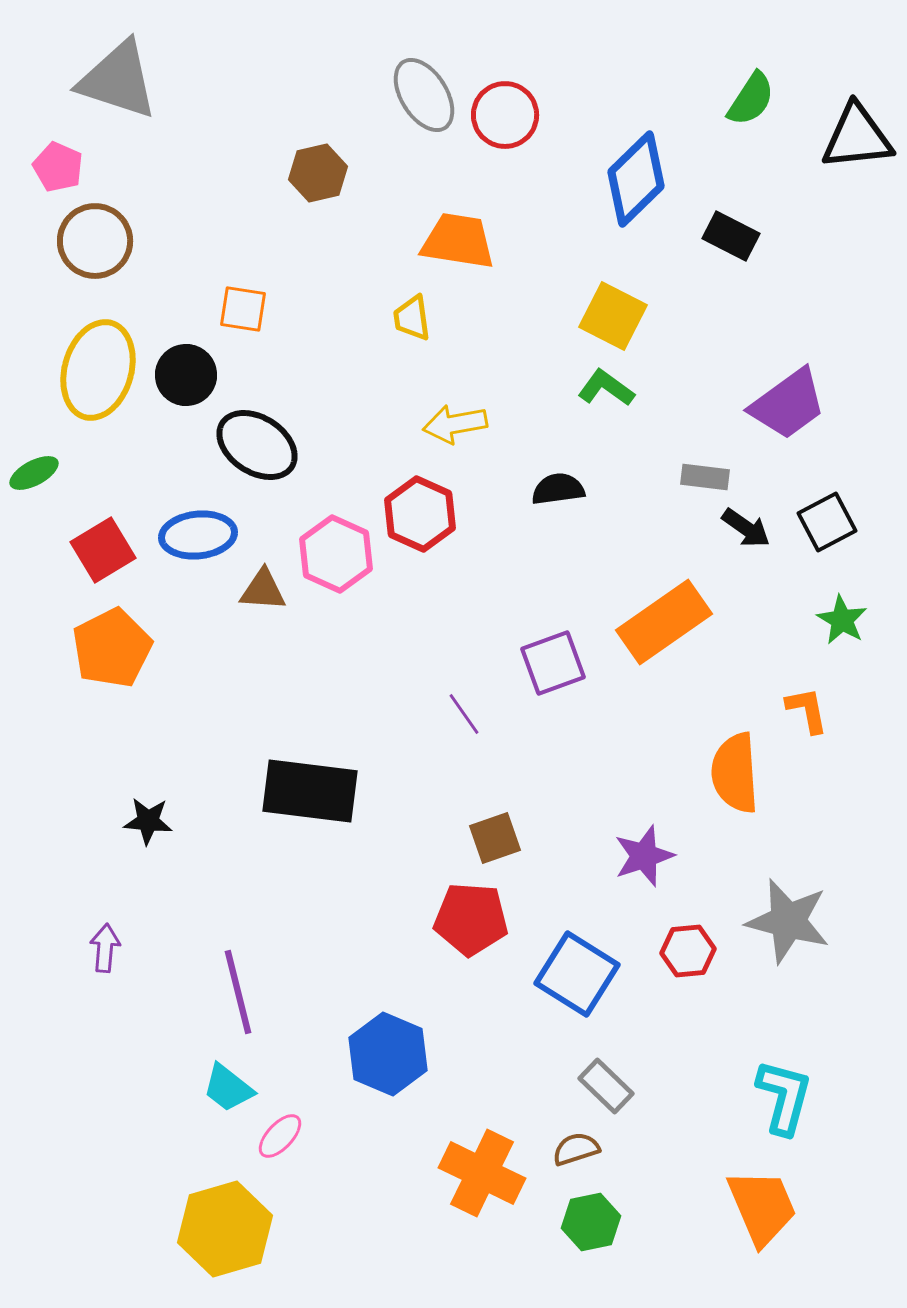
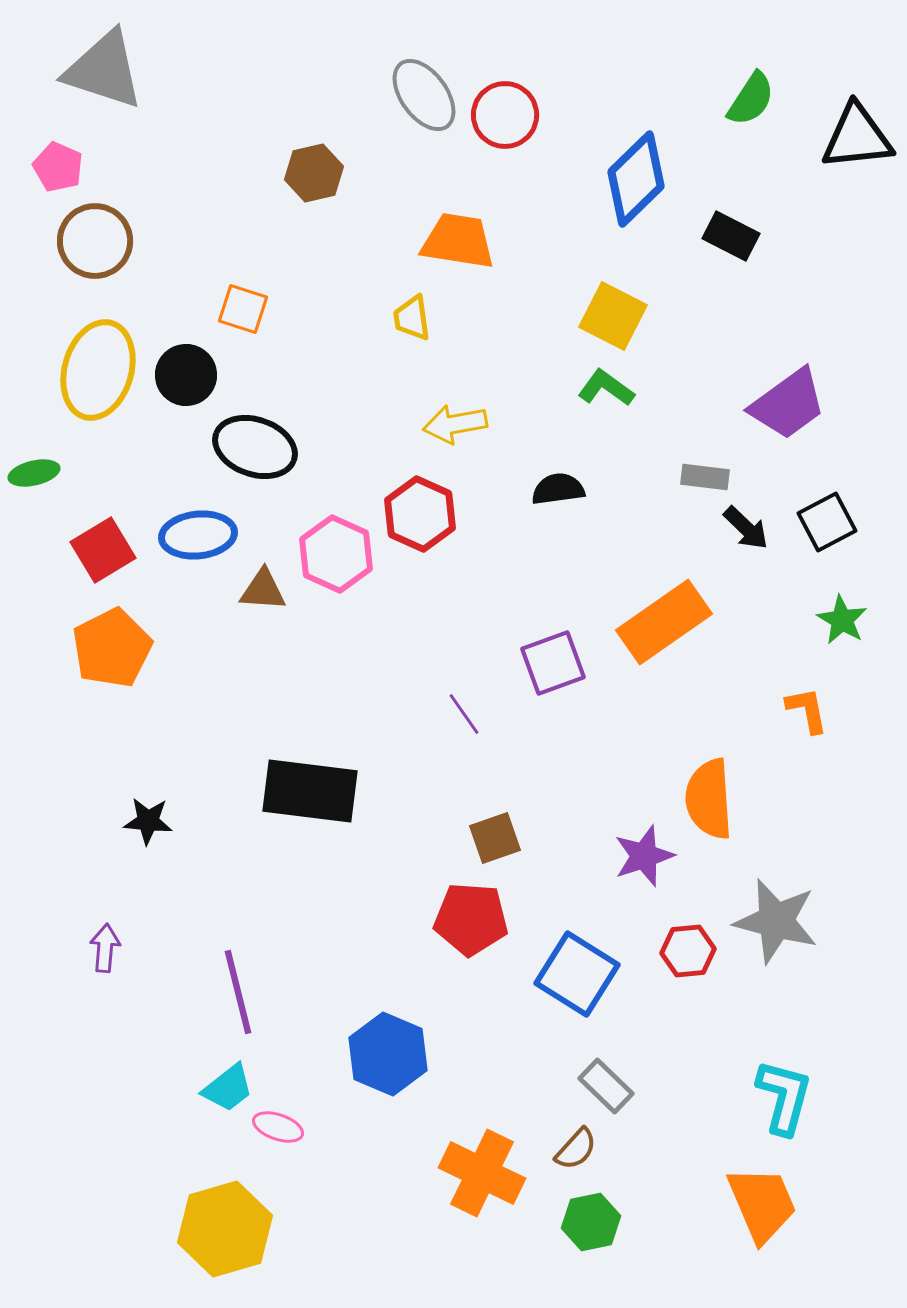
gray triangle at (118, 80): moved 14 px left, 10 px up
gray ellipse at (424, 95): rotated 4 degrees counterclockwise
brown hexagon at (318, 173): moved 4 px left
orange square at (243, 309): rotated 9 degrees clockwise
black ellipse at (257, 445): moved 2 px left, 2 px down; rotated 14 degrees counterclockwise
green ellipse at (34, 473): rotated 15 degrees clockwise
black arrow at (746, 528): rotated 9 degrees clockwise
orange semicircle at (735, 773): moved 26 px left, 26 px down
gray star at (788, 921): moved 12 px left
cyan trapezoid at (228, 1088): rotated 76 degrees counterclockwise
pink ellipse at (280, 1136): moved 2 px left, 9 px up; rotated 66 degrees clockwise
brown semicircle at (576, 1149): rotated 150 degrees clockwise
orange trapezoid at (762, 1207): moved 3 px up
